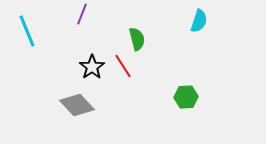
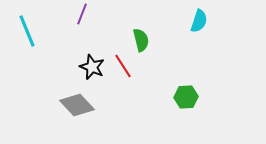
green semicircle: moved 4 px right, 1 px down
black star: rotated 15 degrees counterclockwise
